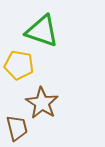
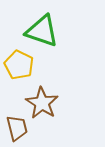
yellow pentagon: rotated 16 degrees clockwise
